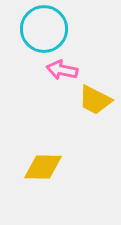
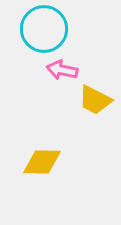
yellow diamond: moved 1 px left, 5 px up
